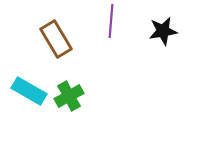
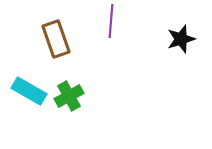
black star: moved 18 px right, 8 px down; rotated 8 degrees counterclockwise
brown rectangle: rotated 12 degrees clockwise
